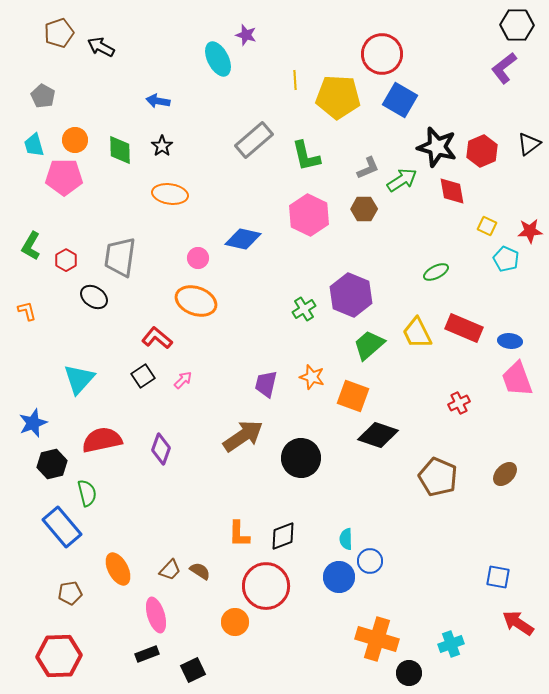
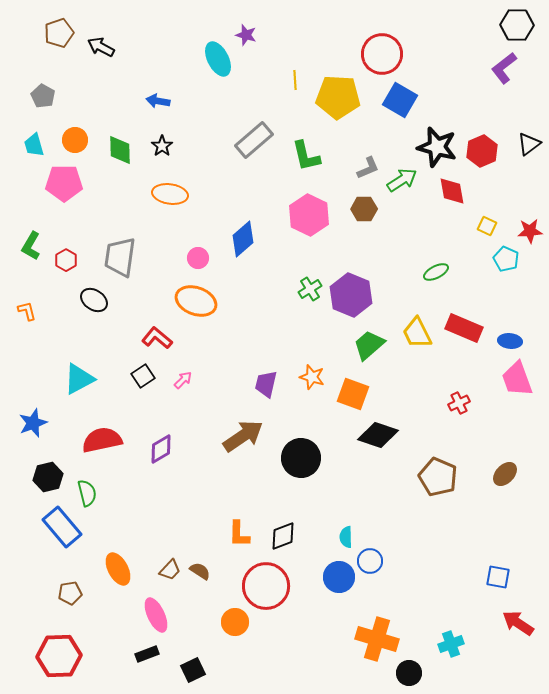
pink pentagon at (64, 177): moved 6 px down
blue diamond at (243, 239): rotated 54 degrees counterclockwise
black ellipse at (94, 297): moved 3 px down
green cross at (304, 309): moved 6 px right, 20 px up
cyan triangle at (79, 379): rotated 20 degrees clockwise
orange square at (353, 396): moved 2 px up
purple diamond at (161, 449): rotated 40 degrees clockwise
black hexagon at (52, 464): moved 4 px left, 13 px down
cyan semicircle at (346, 539): moved 2 px up
pink ellipse at (156, 615): rotated 8 degrees counterclockwise
